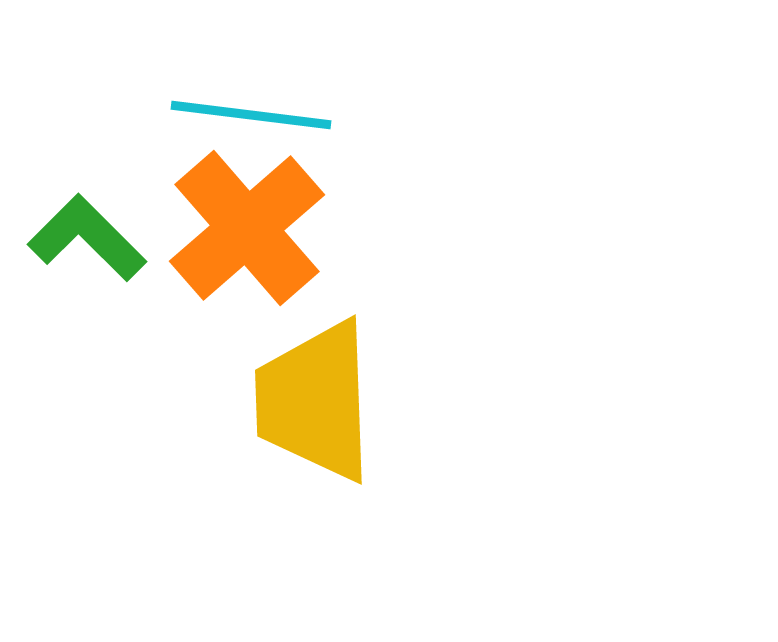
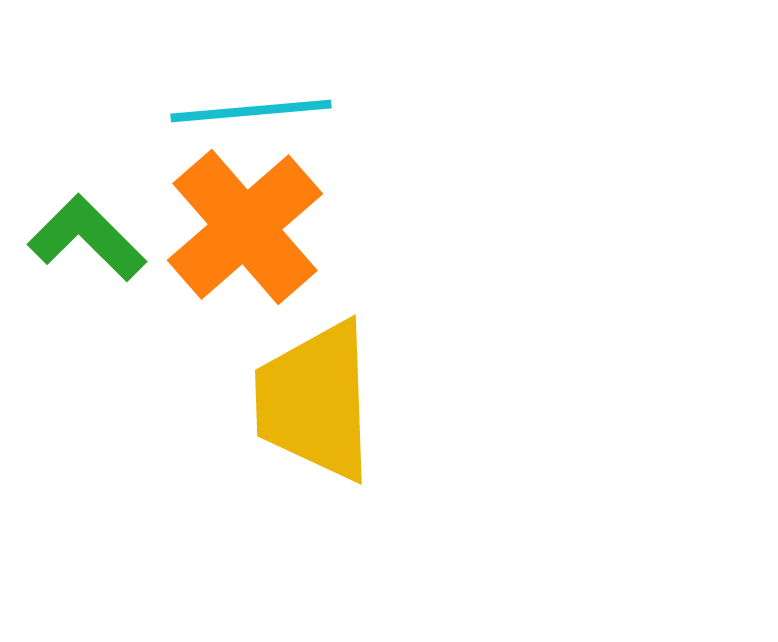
cyan line: moved 4 px up; rotated 12 degrees counterclockwise
orange cross: moved 2 px left, 1 px up
